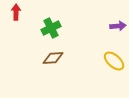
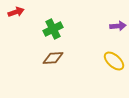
red arrow: rotated 70 degrees clockwise
green cross: moved 2 px right, 1 px down
